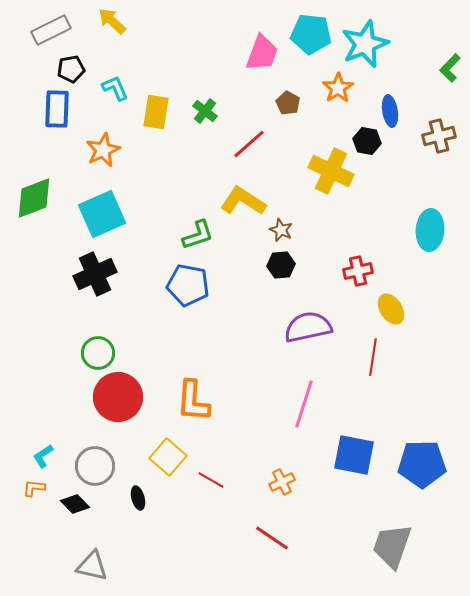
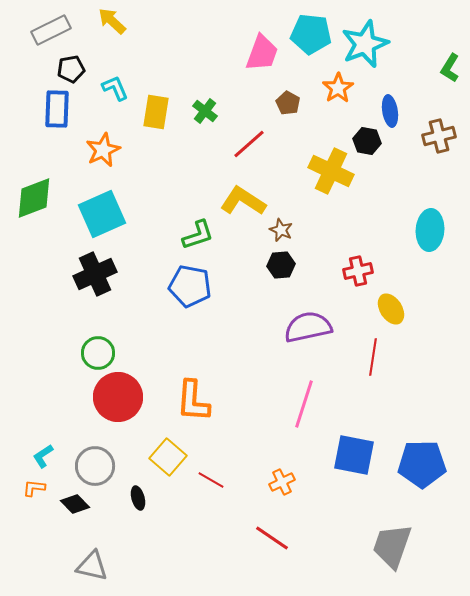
green L-shape at (450, 68): rotated 12 degrees counterclockwise
blue pentagon at (188, 285): moved 2 px right, 1 px down
